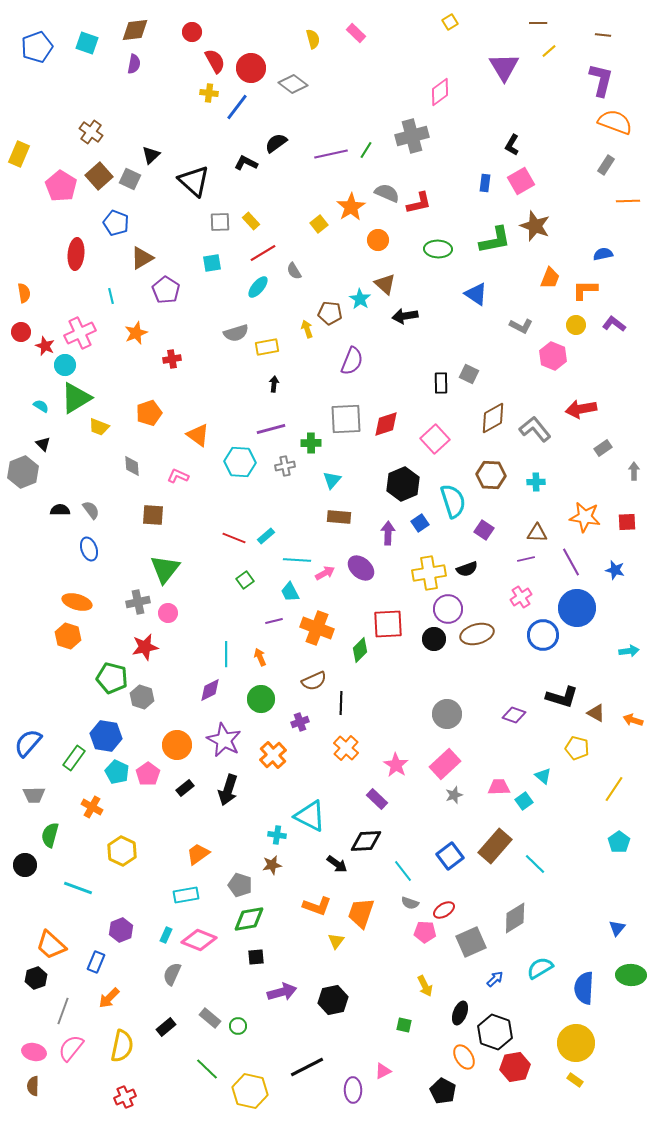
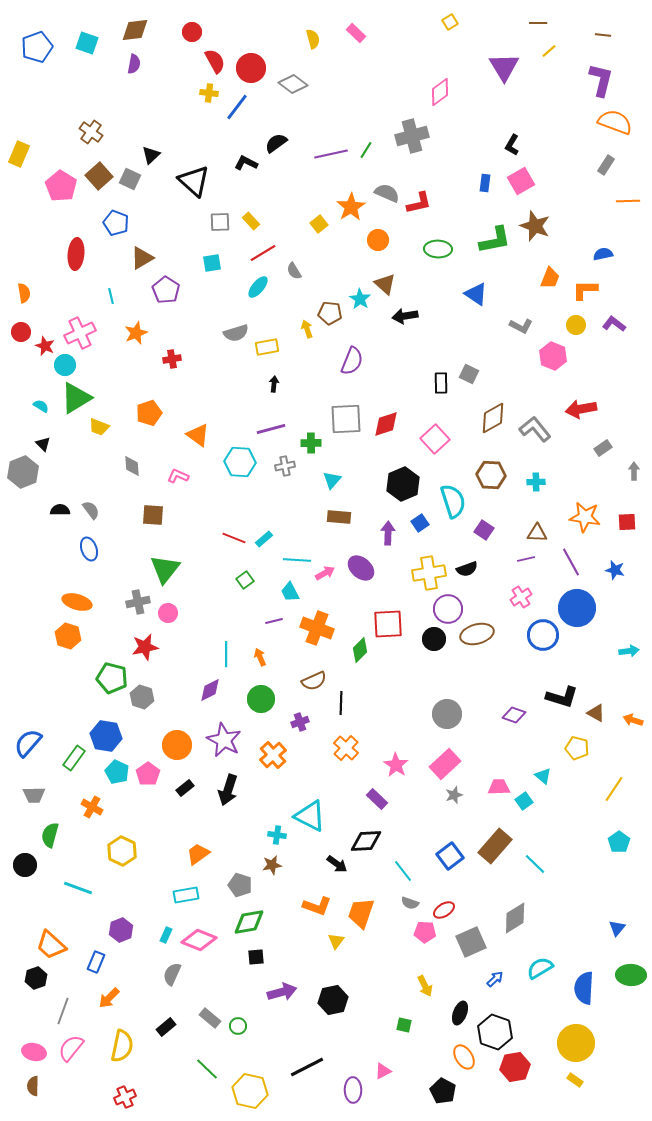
cyan rectangle at (266, 536): moved 2 px left, 3 px down
green diamond at (249, 919): moved 3 px down
